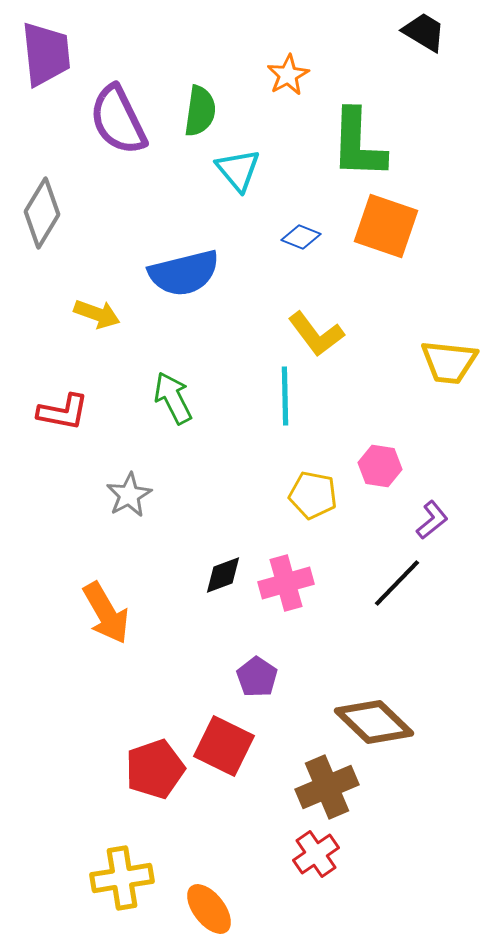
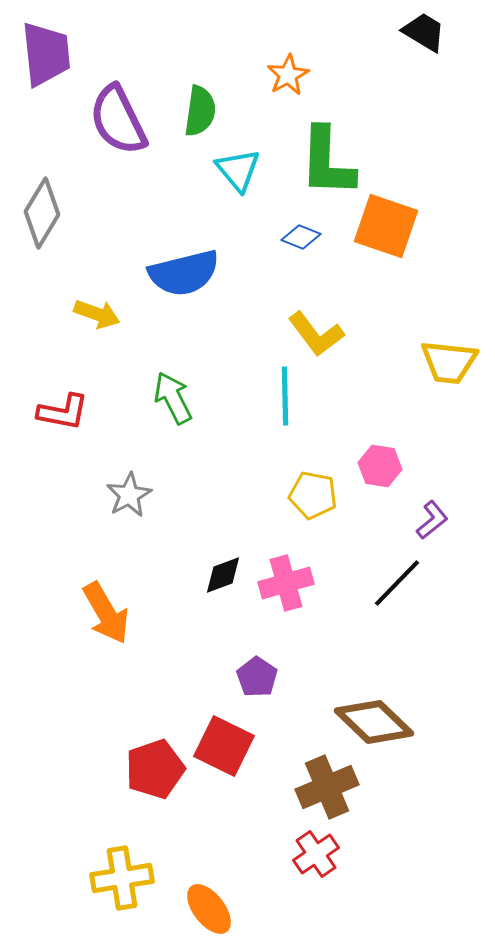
green L-shape: moved 31 px left, 18 px down
